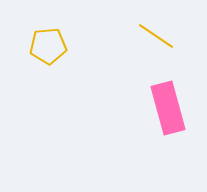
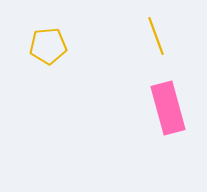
yellow line: rotated 36 degrees clockwise
